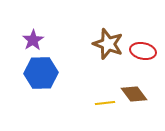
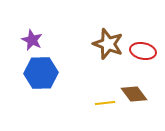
purple star: moved 1 px left; rotated 15 degrees counterclockwise
